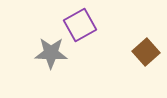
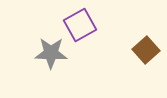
brown square: moved 2 px up
